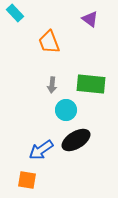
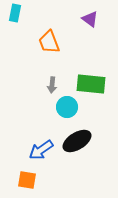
cyan rectangle: rotated 54 degrees clockwise
cyan circle: moved 1 px right, 3 px up
black ellipse: moved 1 px right, 1 px down
